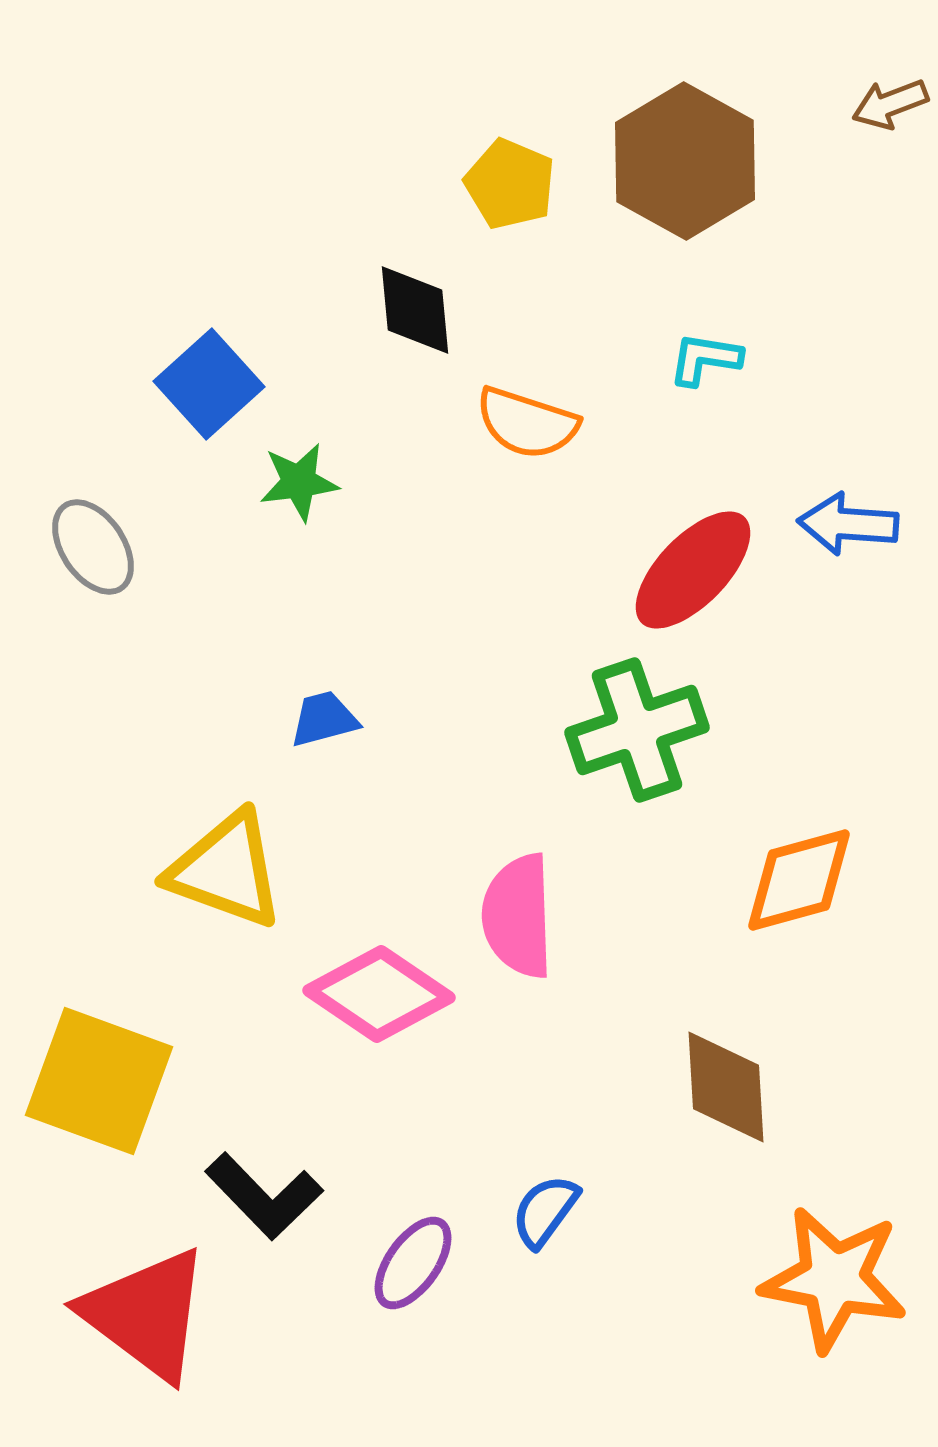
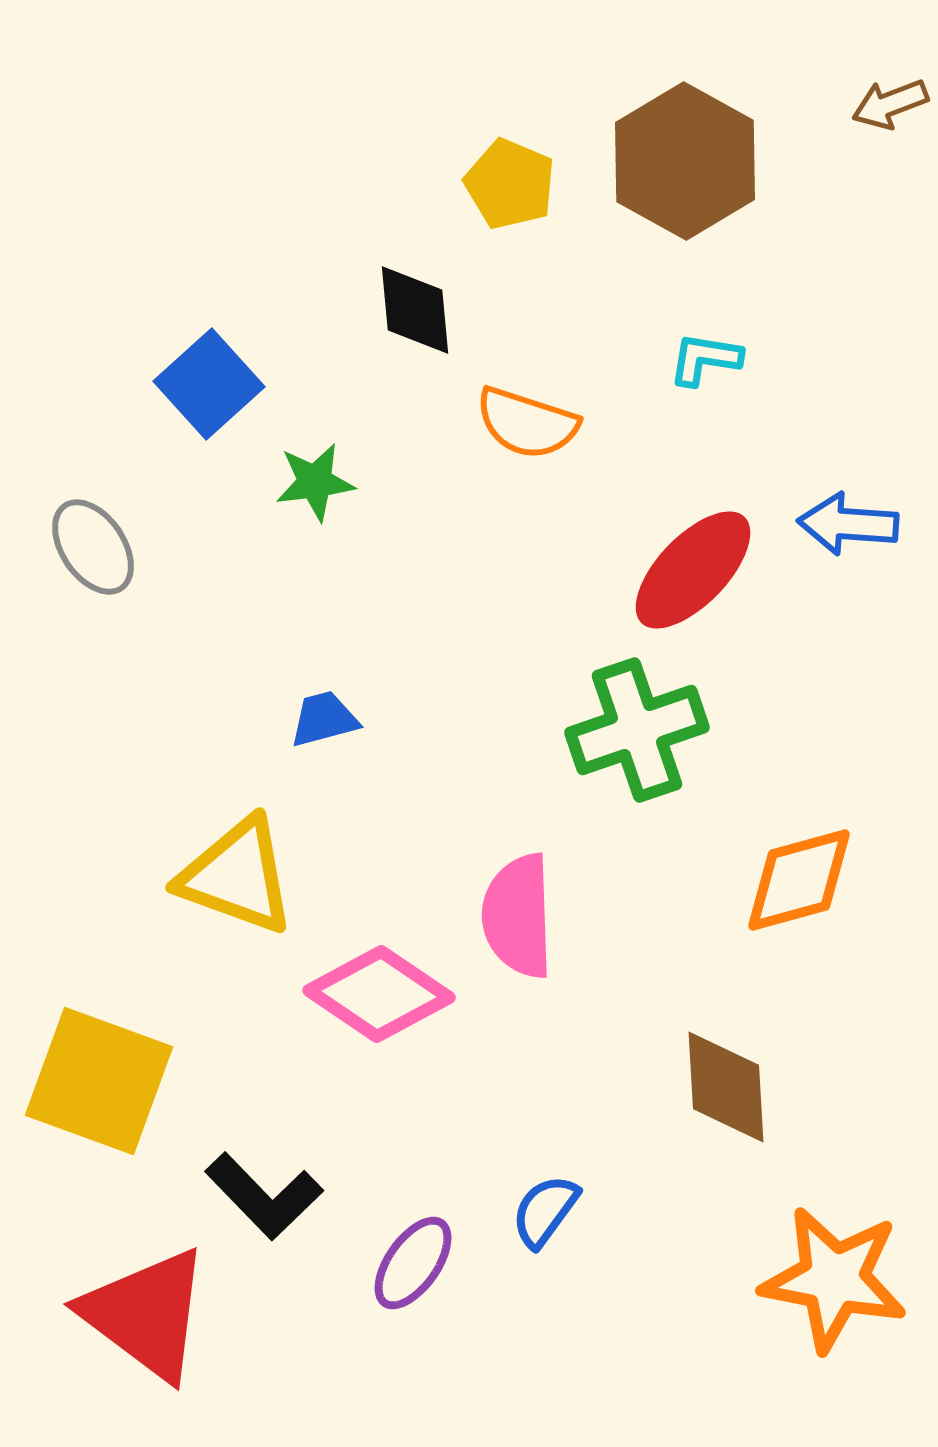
green star: moved 16 px right
yellow triangle: moved 11 px right, 6 px down
